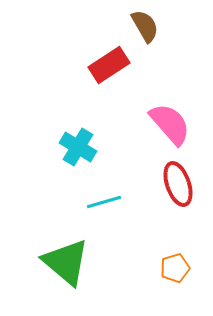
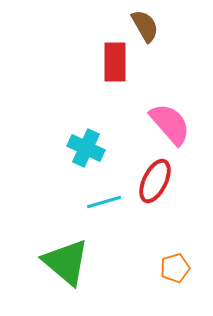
red rectangle: moved 6 px right, 3 px up; rotated 57 degrees counterclockwise
cyan cross: moved 8 px right, 1 px down; rotated 6 degrees counterclockwise
red ellipse: moved 23 px left, 3 px up; rotated 45 degrees clockwise
